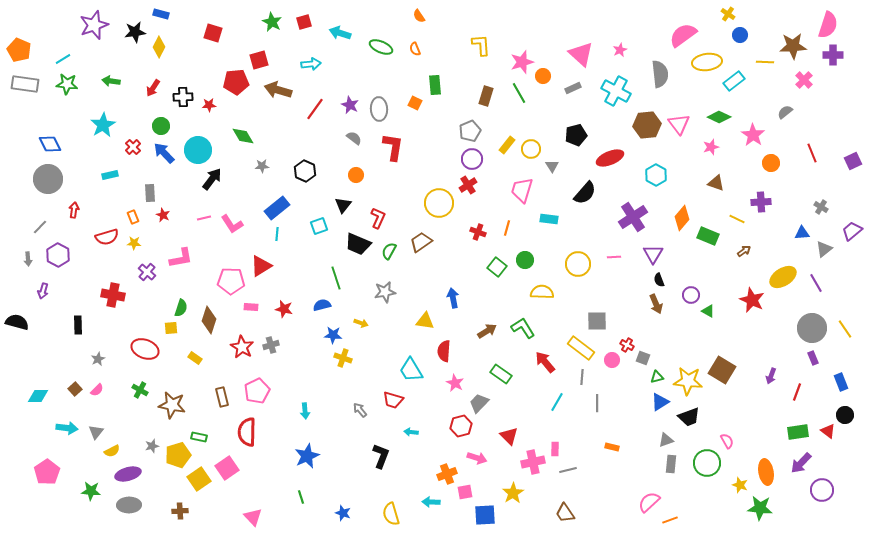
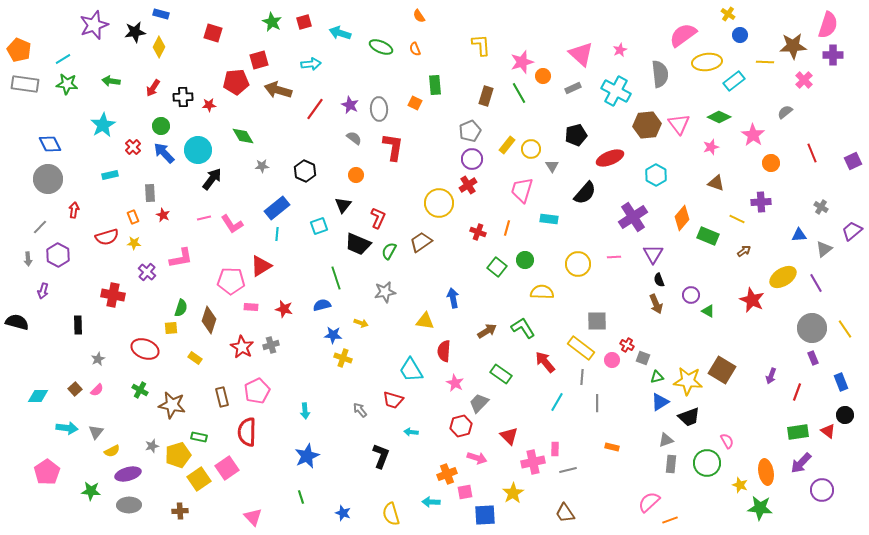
blue triangle at (802, 233): moved 3 px left, 2 px down
